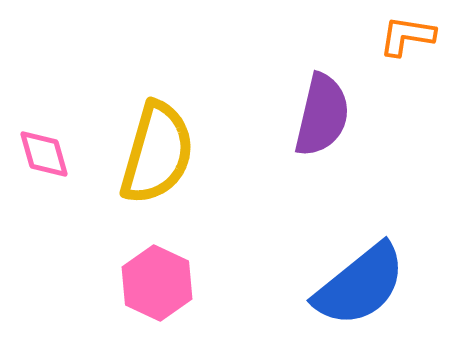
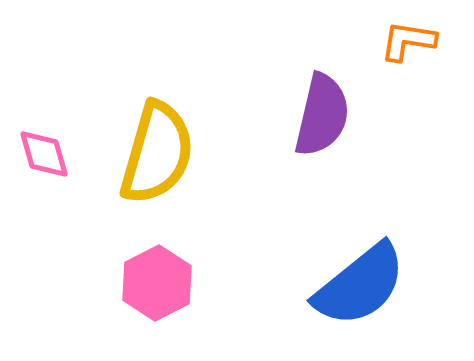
orange L-shape: moved 1 px right, 5 px down
pink hexagon: rotated 8 degrees clockwise
